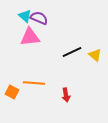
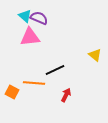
black line: moved 17 px left, 18 px down
red arrow: rotated 144 degrees counterclockwise
